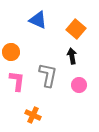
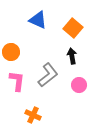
orange square: moved 3 px left, 1 px up
gray L-shape: rotated 40 degrees clockwise
